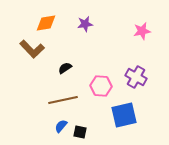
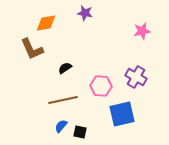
purple star: moved 11 px up; rotated 21 degrees clockwise
brown L-shape: rotated 20 degrees clockwise
blue square: moved 2 px left, 1 px up
